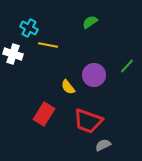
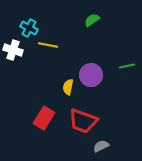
green semicircle: moved 2 px right, 2 px up
white cross: moved 4 px up
green line: rotated 35 degrees clockwise
purple circle: moved 3 px left
yellow semicircle: rotated 49 degrees clockwise
red rectangle: moved 4 px down
red trapezoid: moved 5 px left
gray semicircle: moved 2 px left, 1 px down
